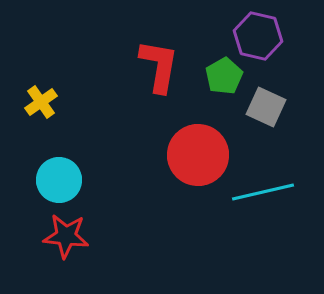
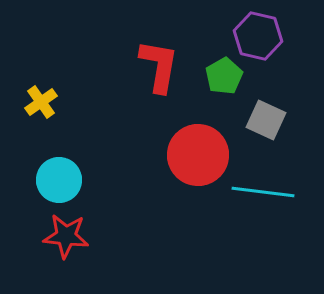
gray square: moved 13 px down
cyan line: rotated 20 degrees clockwise
